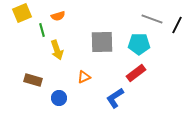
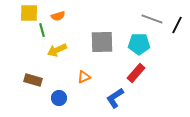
yellow square: moved 7 px right; rotated 24 degrees clockwise
yellow arrow: rotated 84 degrees clockwise
red rectangle: rotated 12 degrees counterclockwise
